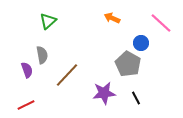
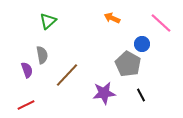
blue circle: moved 1 px right, 1 px down
black line: moved 5 px right, 3 px up
